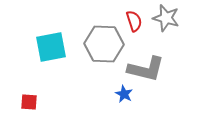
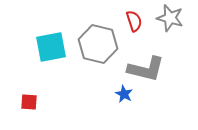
gray star: moved 4 px right
gray hexagon: moved 6 px left; rotated 12 degrees clockwise
